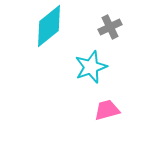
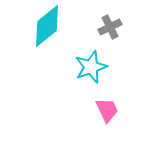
cyan diamond: moved 2 px left
pink trapezoid: rotated 80 degrees clockwise
